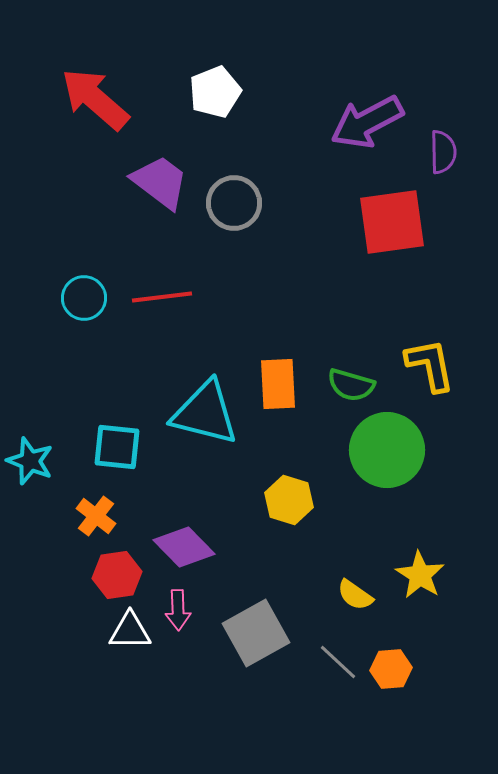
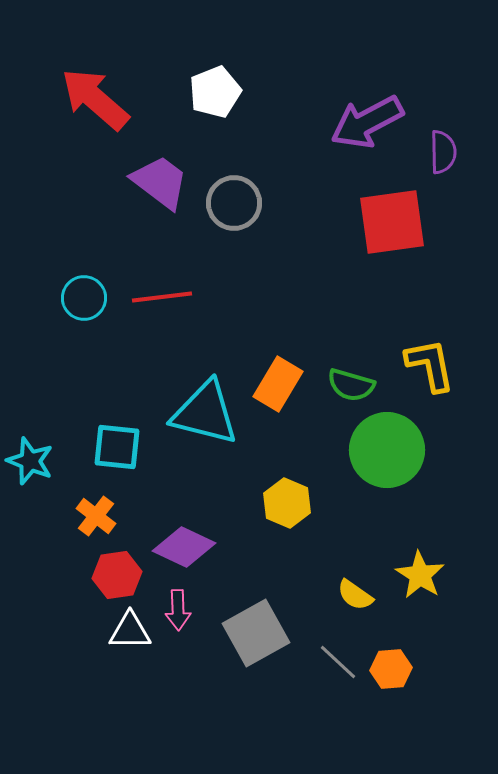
orange rectangle: rotated 34 degrees clockwise
yellow hexagon: moved 2 px left, 3 px down; rotated 6 degrees clockwise
purple diamond: rotated 20 degrees counterclockwise
